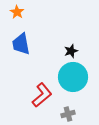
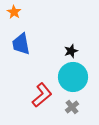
orange star: moved 3 px left
gray cross: moved 4 px right, 7 px up; rotated 24 degrees counterclockwise
